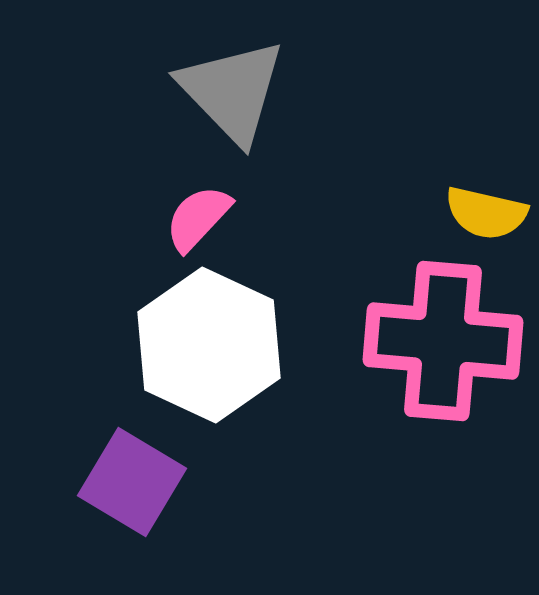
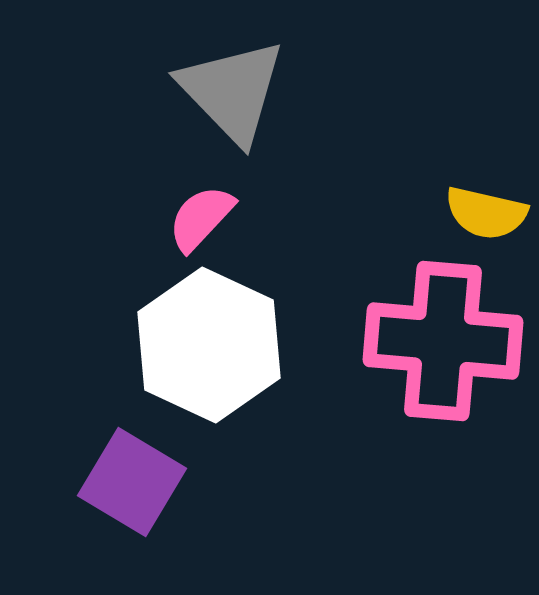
pink semicircle: moved 3 px right
